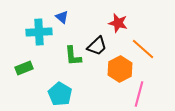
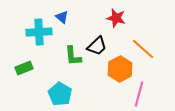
red star: moved 2 px left, 5 px up
